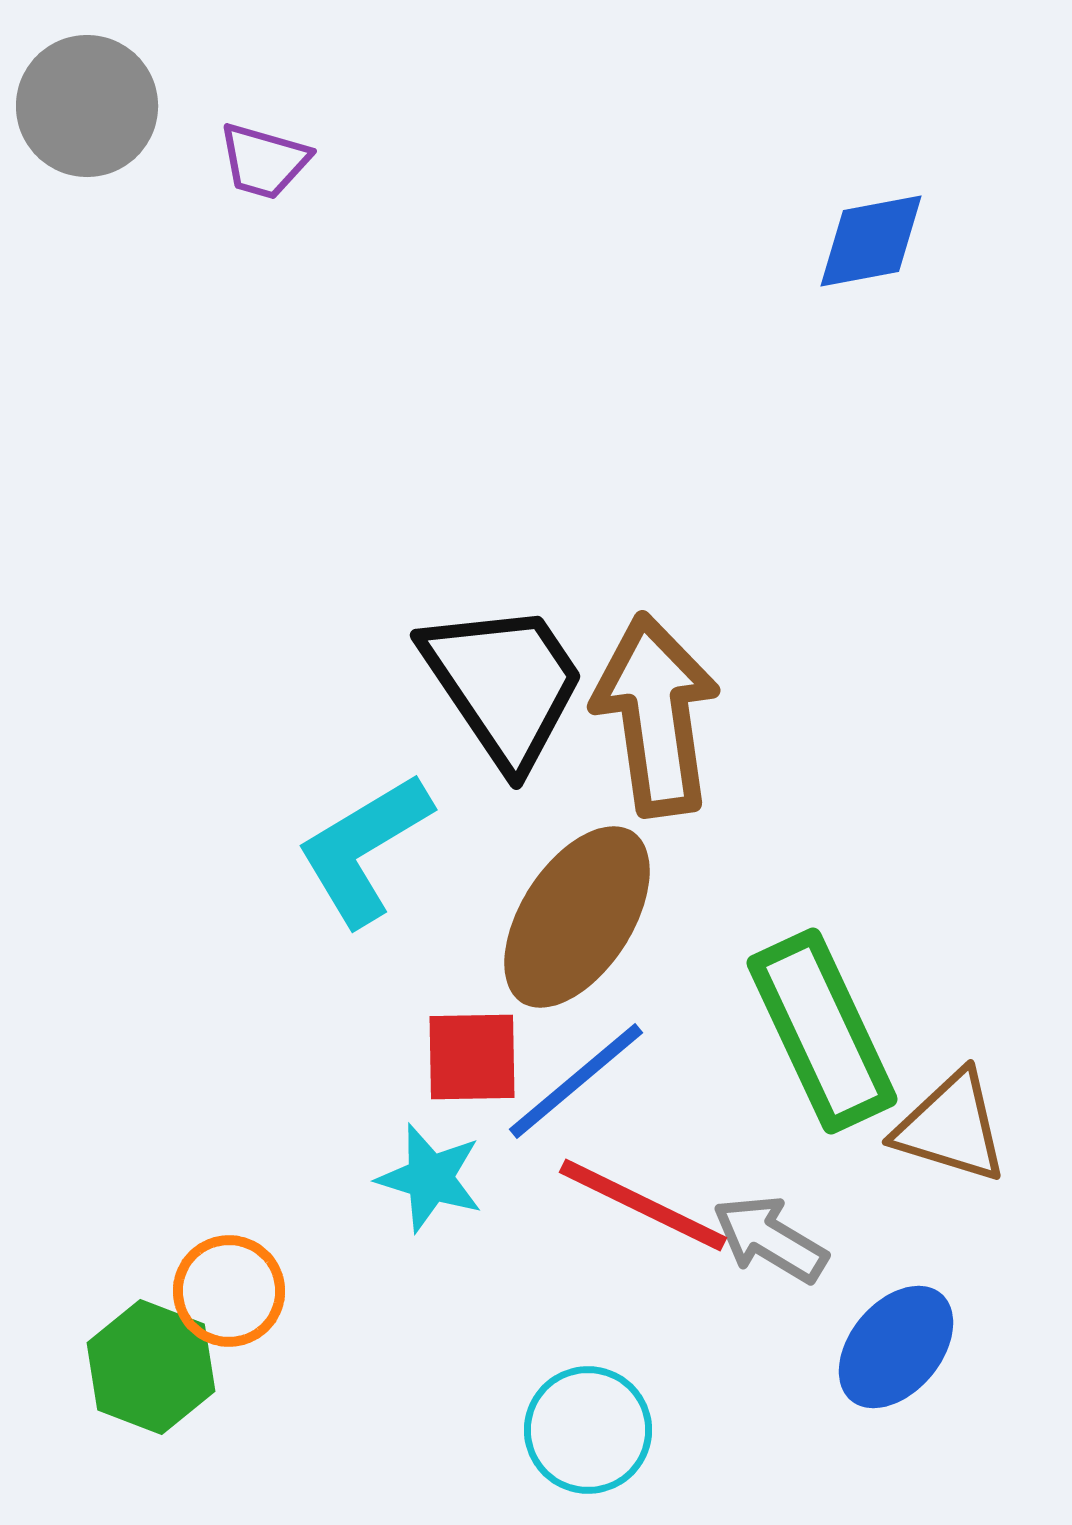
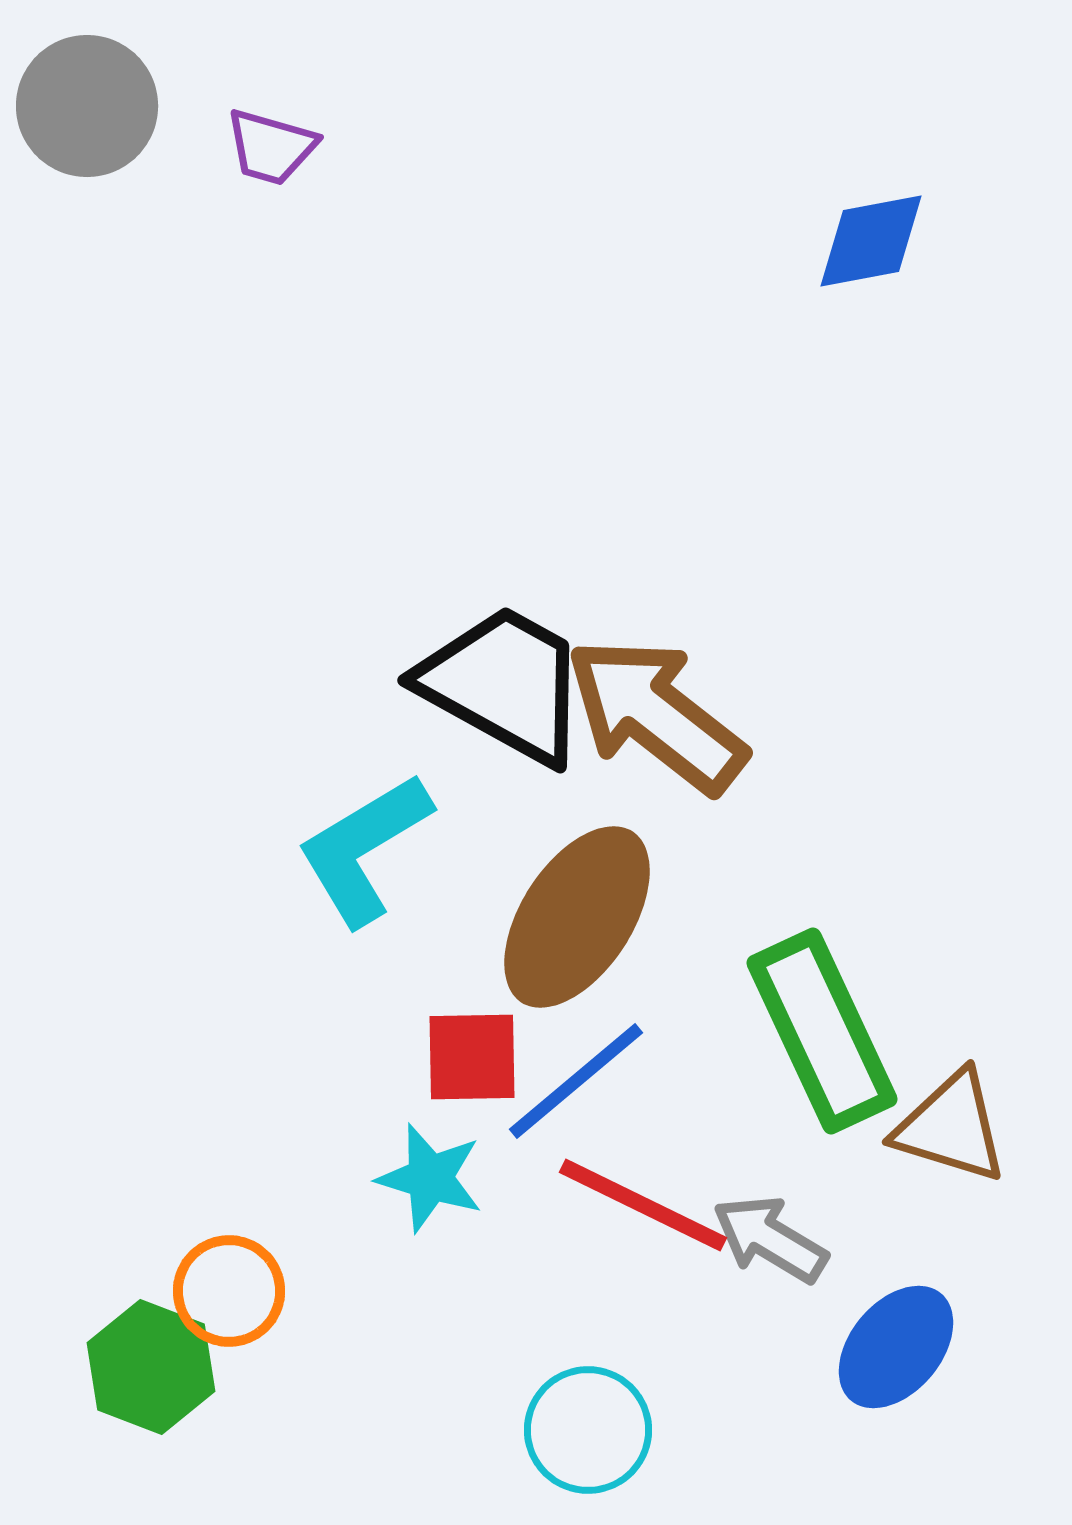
purple trapezoid: moved 7 px right, 14 px up
black trapezoid: rotated 27 degrees counterclockwise
brown arrow: rotated 44 degrees counterclockwise
